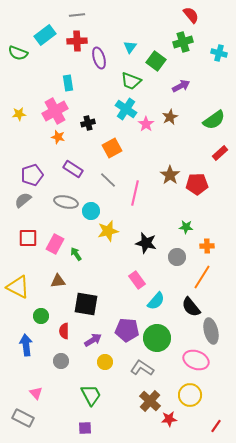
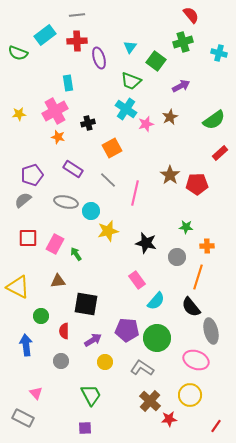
pink star at (146, 124): rotated 21 degrees clockwise
orange line at (202, 277): moved 4 px left; rotated 15 degrees counterclockwise
